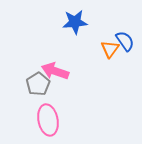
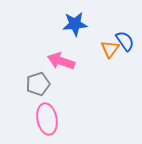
blue star: moved 2 px down
pink arrow: moved 6 px right, 10 px up
gray pentagon: rotated 15 degrees clockwise
pink ellipse: moved 1 px left, 1 px up
